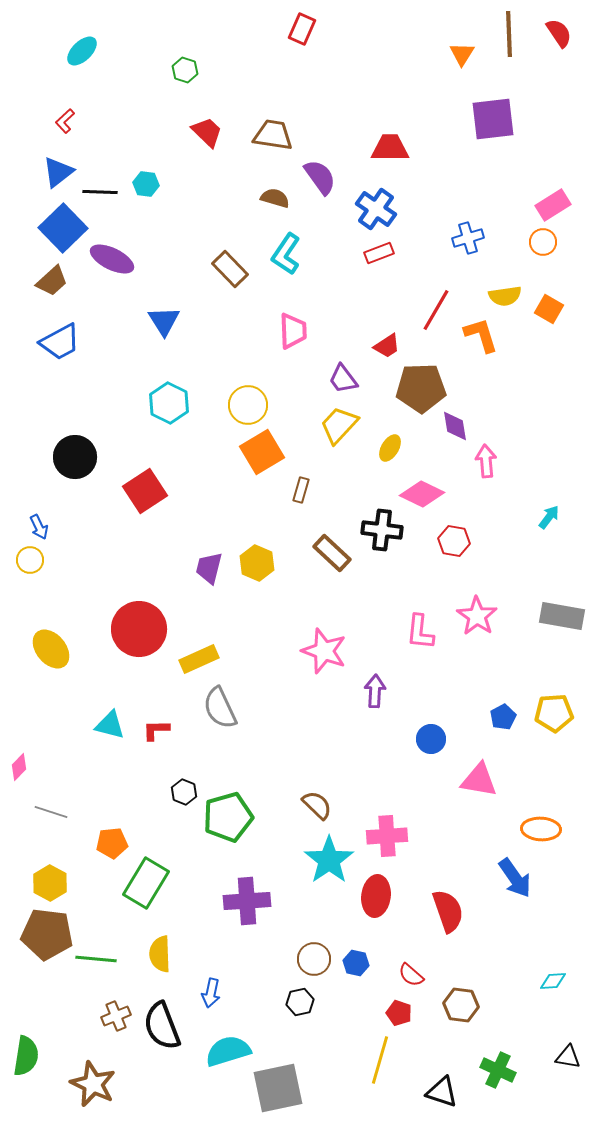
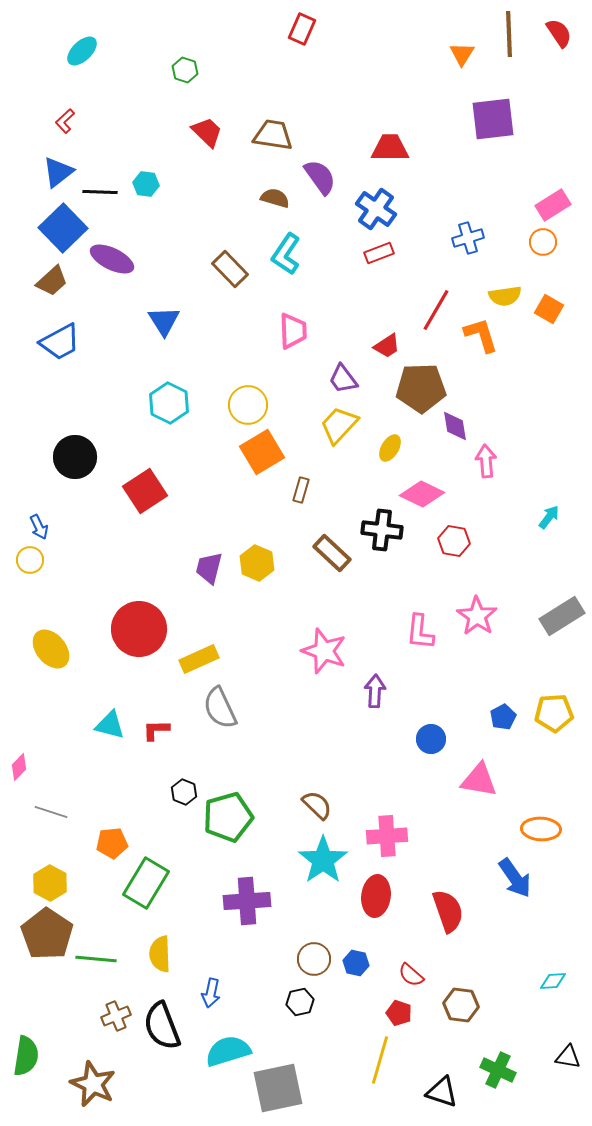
gray rectangle at (562, 616): rotated 42 degrees counterclockwise
cyan star at (329, 860): moved 6 px left
brown pentagon at (47, 934): rotated 27 degrees clockwise
